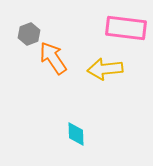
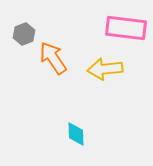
gray hexagon: moved 5 px left
